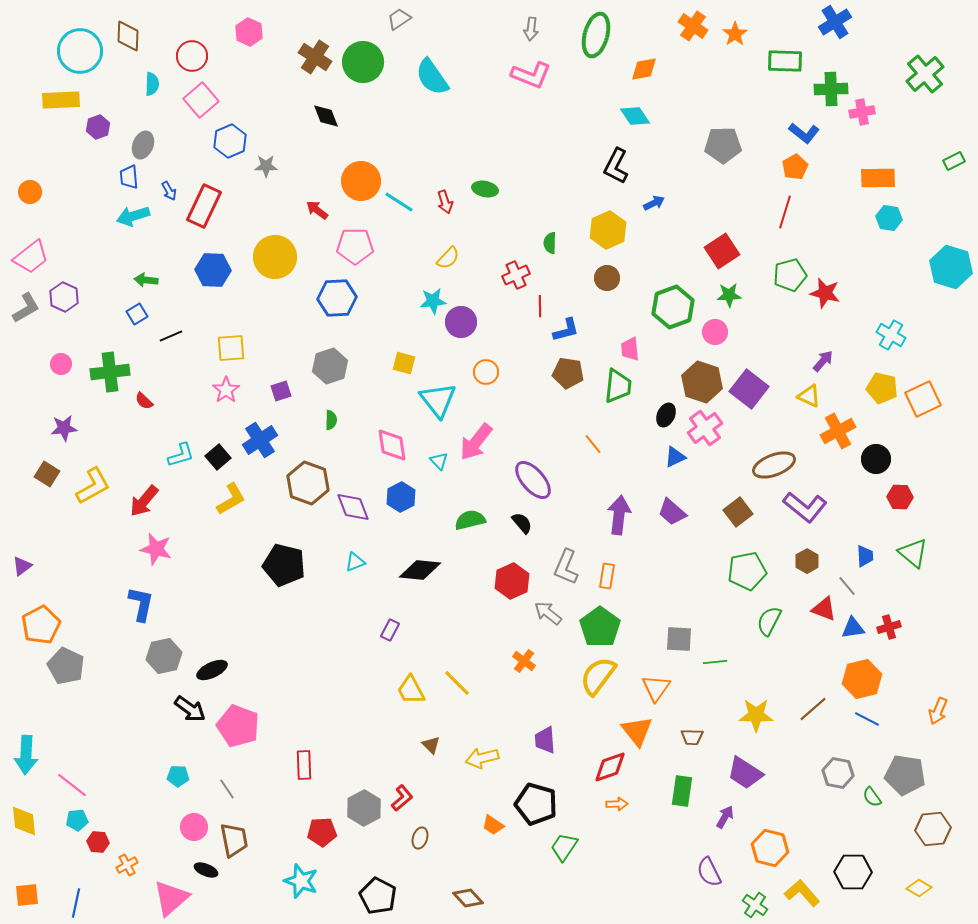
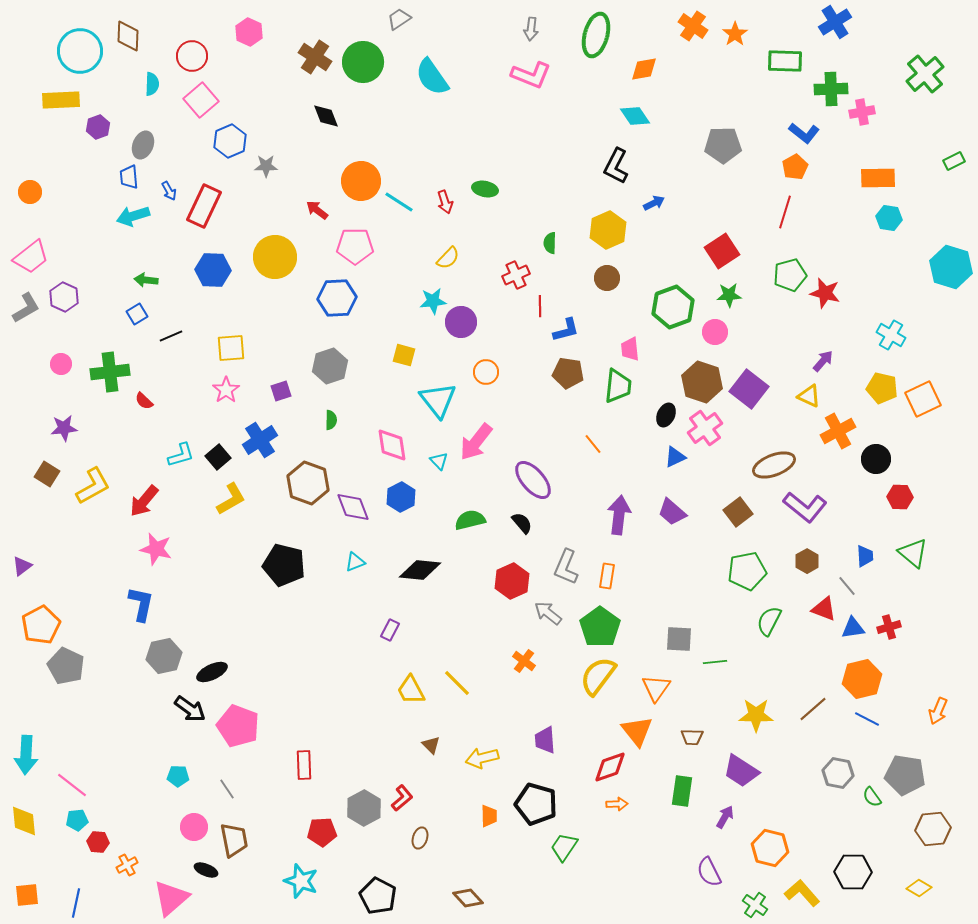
yellow square at (404, 363): moved 8 px up
black ellipse at (212, 670): moved 2 px down
purple trapezoid at (745, 773): moved 4 px left, 2 px up
orange trapezoid at (493, 825): moved 4 px left, 9 px up; rotated 125 degrees counterclockwise
